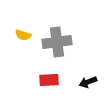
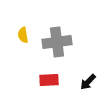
yellow semicircle: rotated 63 degrees clockwise
black arrow: rotated 24 degrees counterclockwise
